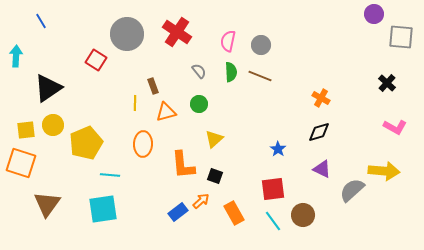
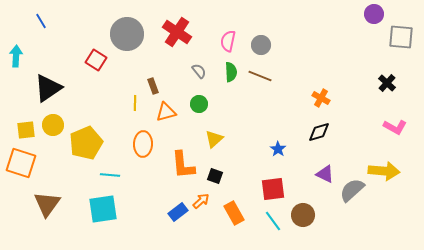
purple triangle at (322, 169): moved 3 px right, 5 px down
